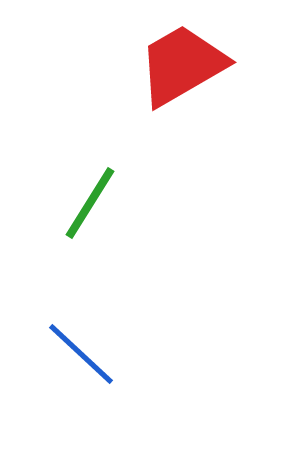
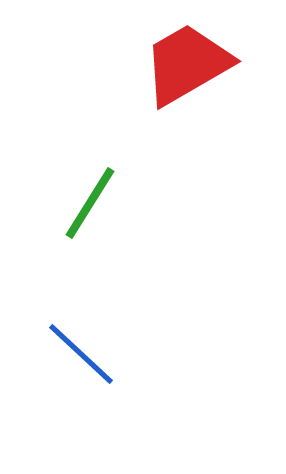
red trapezoid: moved 5 px right, 1 px up
